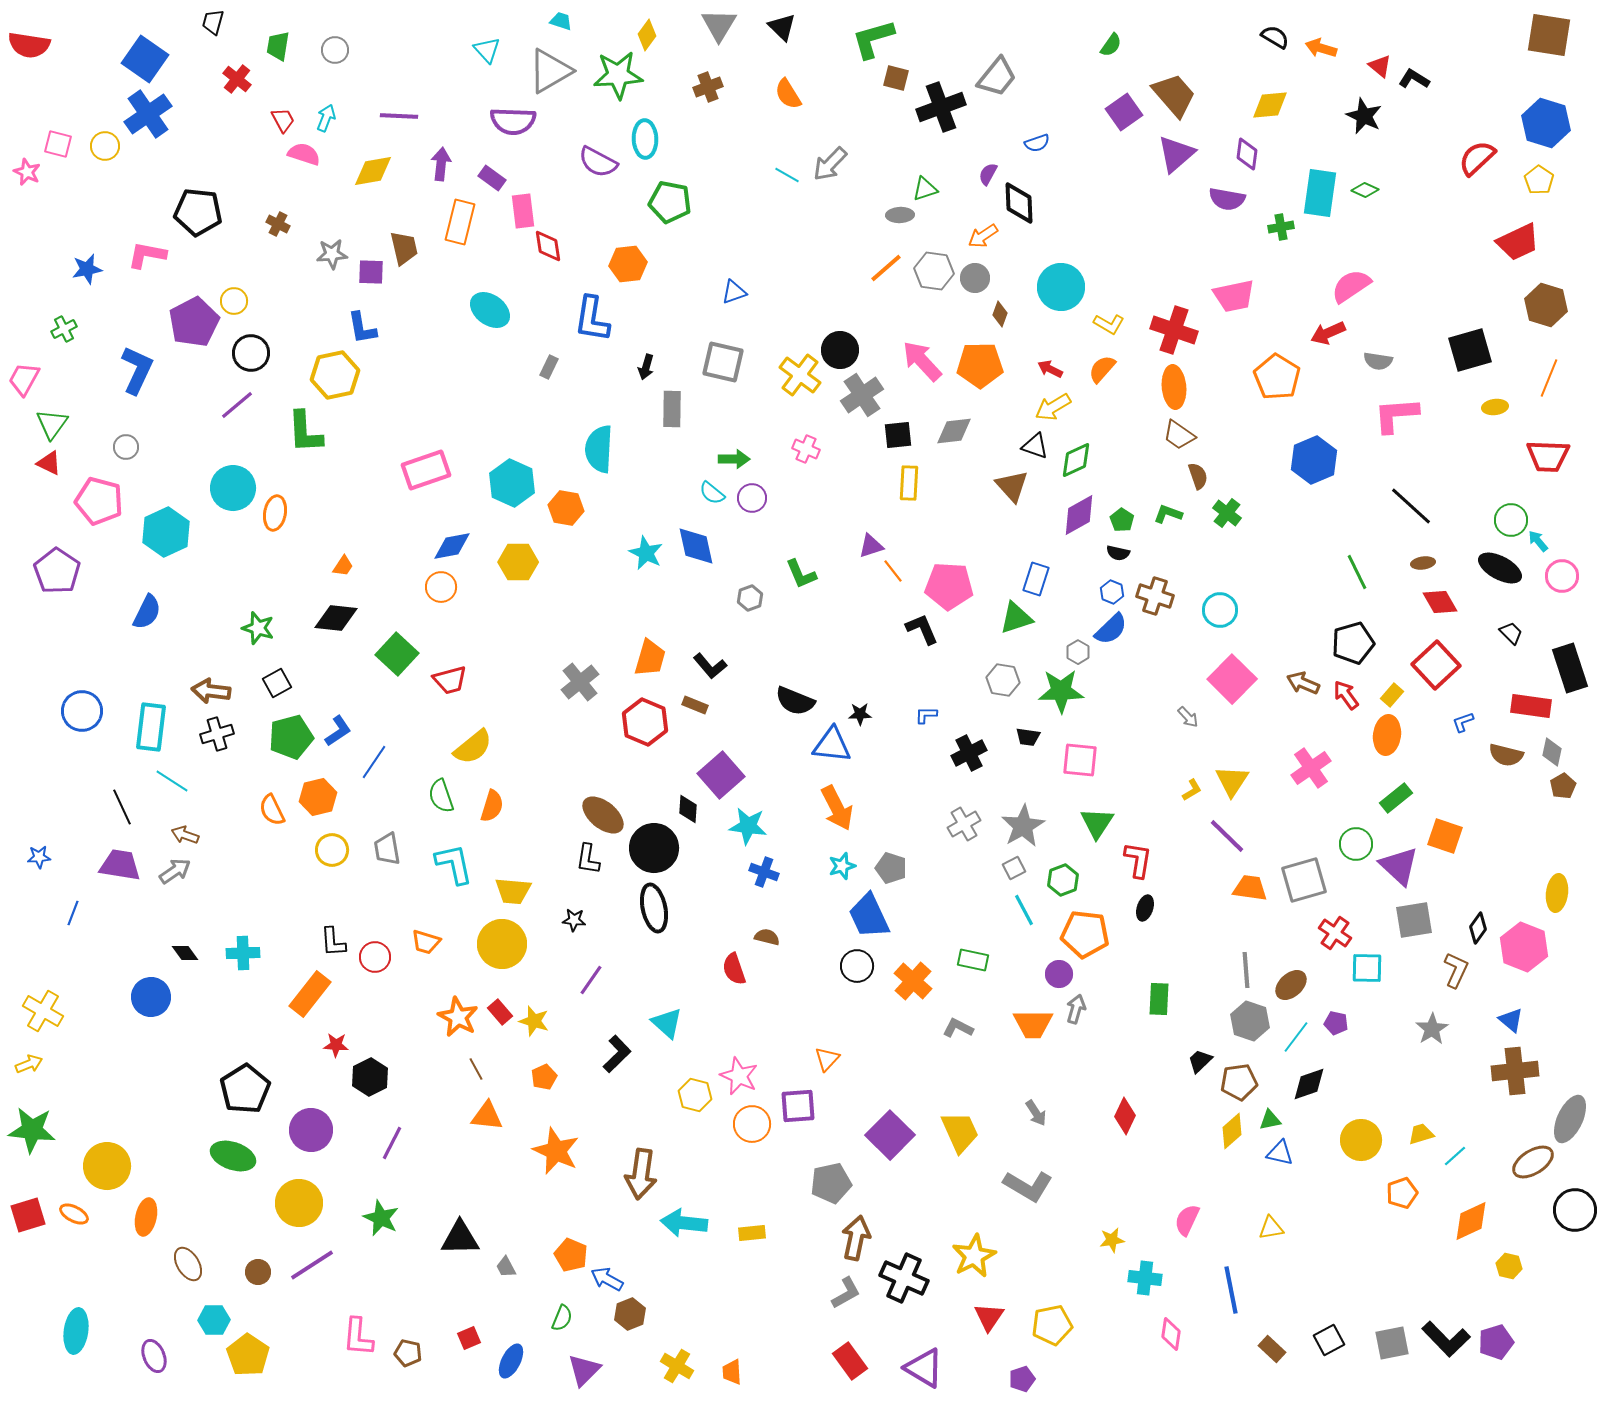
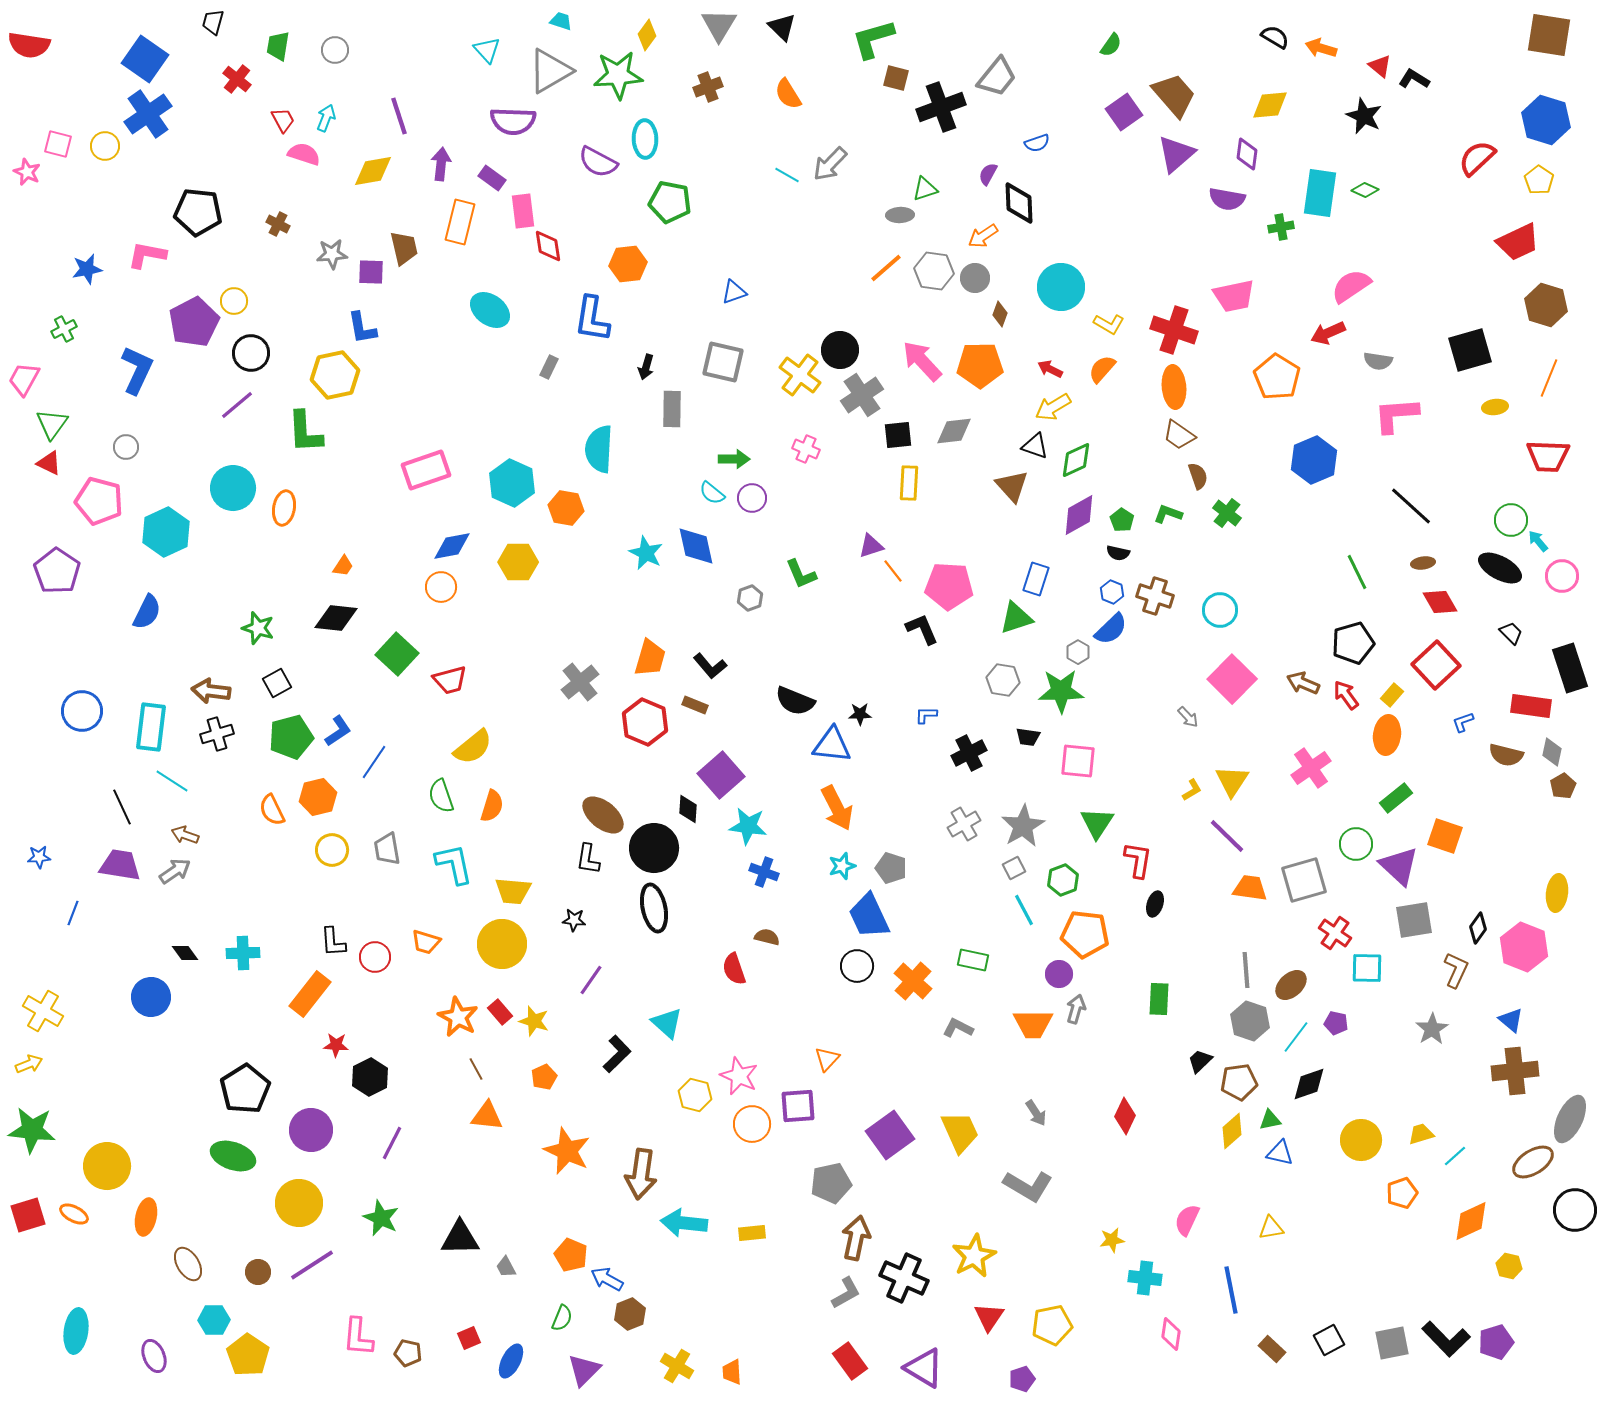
purple line at (399, 116): rotated 69 degrees clockwise
blue hexagon at (1546, 123): moved 3 px up
orange ellipse at (275, 513): moved 9 px right, 5 px up
pink square at (1080, 760): moved 2 px left, 1 px down
black ellipse at (1145, 908): moved 10 px right, 4 px up
purple square at (890, 1135): rotated 9 degrees clockwise
orange star at (556, 1151): moved 11 px right
